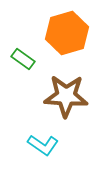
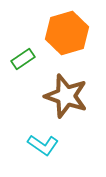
green rectangle: rotated 70 degrees counterclockwise
brown star: rotated 15 degrees clockwise
